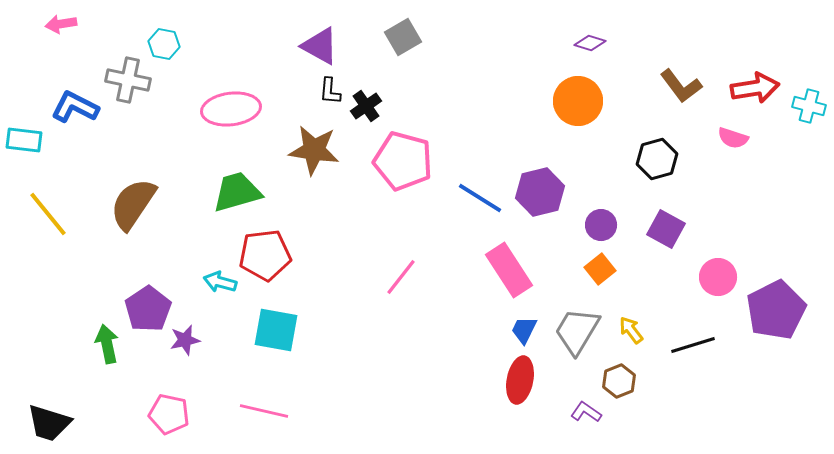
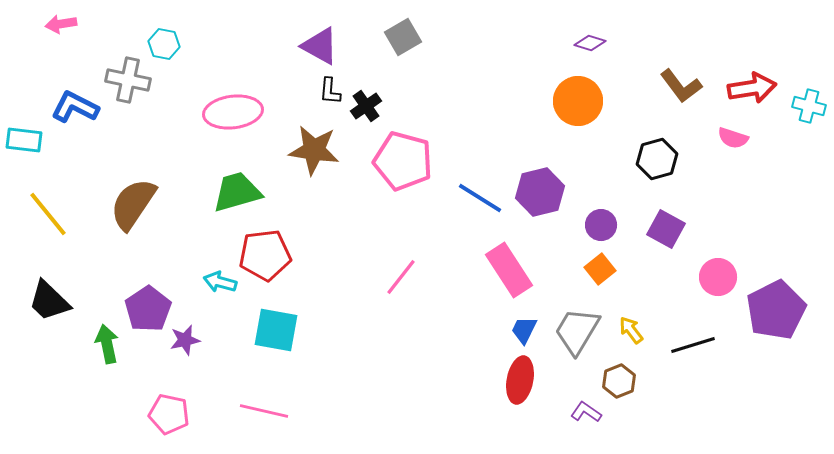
red arrow at (755, 88): moved 3 px left
pink ellipse at (231, 109): moved 2 px right, 3 px down
black trapezoid at (49, 423): moved 122 px up; rotated 27 degrees clockwise
